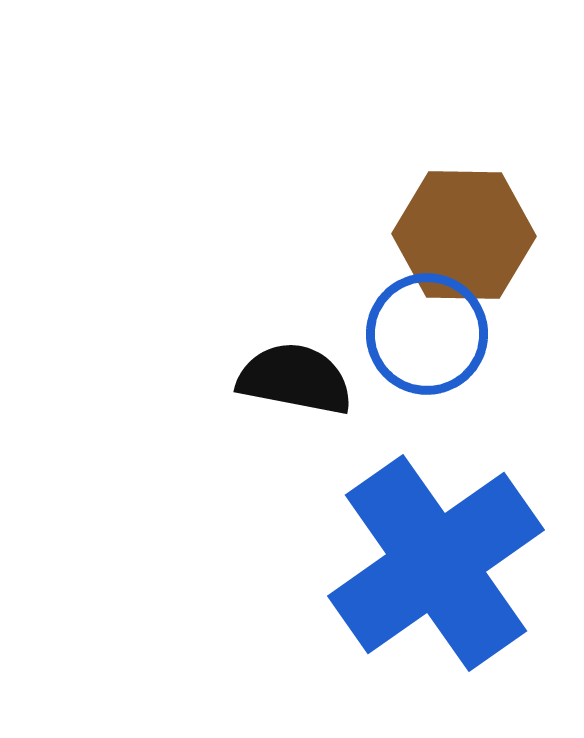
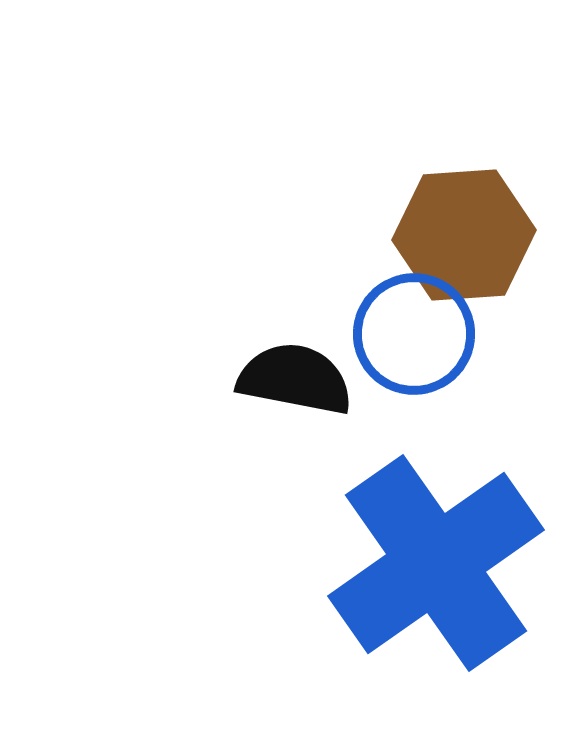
brown hexagon: rotated 5 degrees counterclockwise
blue circle: moved 13 px left
